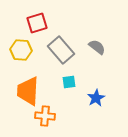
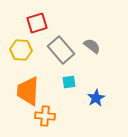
gray semicircle: moved 5 px left, 1 px up
